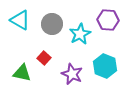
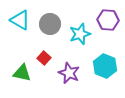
gray circle: moved 2 px left
cyan star: rotated 10 degrees clockwise
purple star: moved 3 px left, 1 px up
